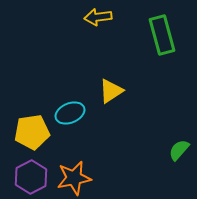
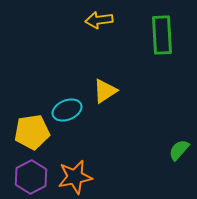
yellow arrow: moved 1 px right, 3 px down
green rectangle: rotated 12 degrees clockwise
yellow triangle: moved 6 px left
cyan ellipse: moved 3 px left, 3 px up
orange star: moved 1 px right, 1 px up
